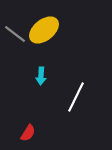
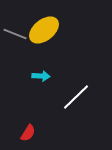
gray line: rotated 15 degrees counterclockwise
cyan arrow: rotated 90 degrees counterclockwise
white line: rotated 20 degrees clockwise
